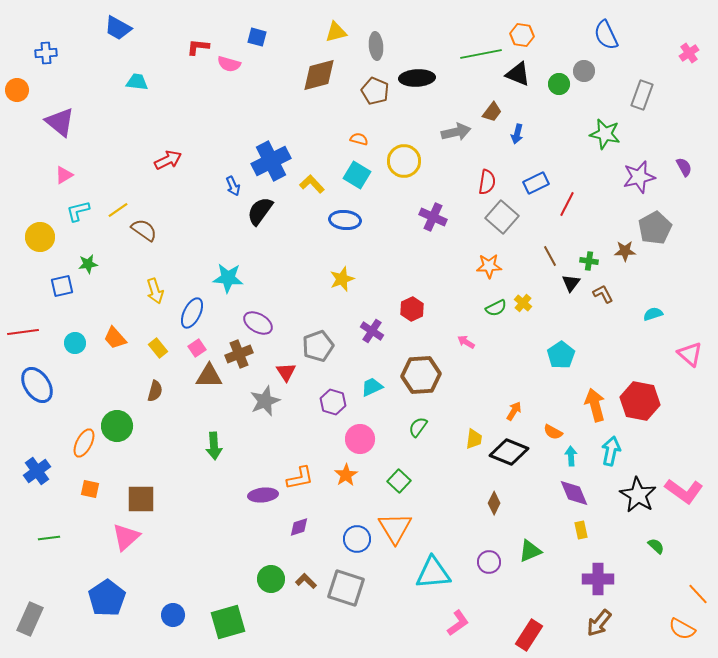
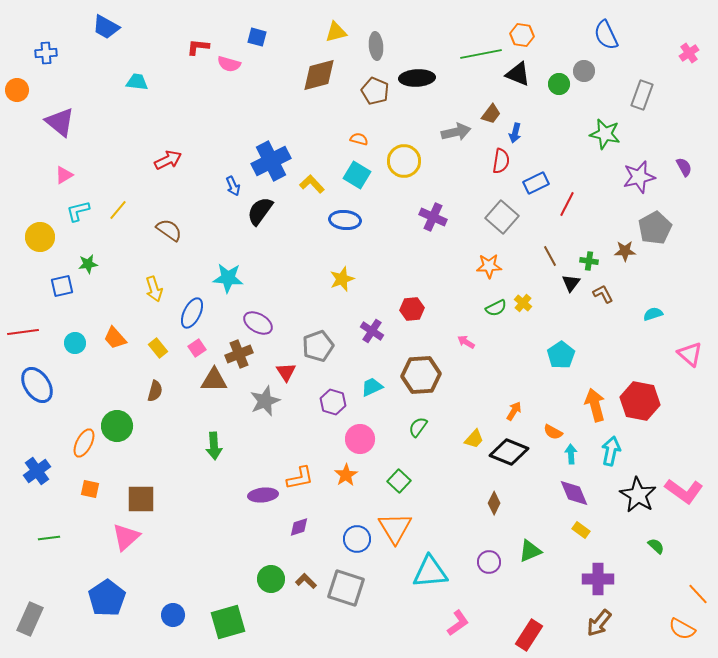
blue trapezoid at (118, 28): moved 12 px left, 1 px up
brown trapezoid at (492, 112): moved 1 px left, 2 px down
blue arrow at (517, 134): moved 2 px left, 1 px up
red semicircle at (487, 182): moved 14 px right, 21 px up
yellow line at (118, 210): rotated 15 degrees counterclockwise
brown semicircle at (144, 230): moved 25 px right
yellow arrow at (155, 291): moved 1 px left, 2 px up
red hexagon at (412, 309): rotated 20 degrees clockwise
brown triangle at (209, 376): moved 5 px right, 4 px down
yellow trapezoid at (474, 439): rotated 35 degrees clockwise
cyan arrow at (571, 456): moved 2 px up
yellow rectangle at (581, 530): rotated 42 degrees counterclockwise
cyan triangle at (433, 573): moved 3 px left, 1 px up
